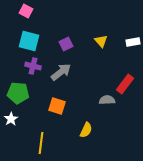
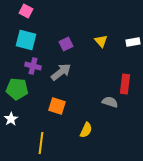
cyan square: moved 3 px left, 1 px up
red rectangle: rotated 30 degrees counterclockwise
green pentagon: moved 1 px left, 4 px up
gray semicircle: moved 3 px right, 2 px down; rotated 21 degrees clockwise
